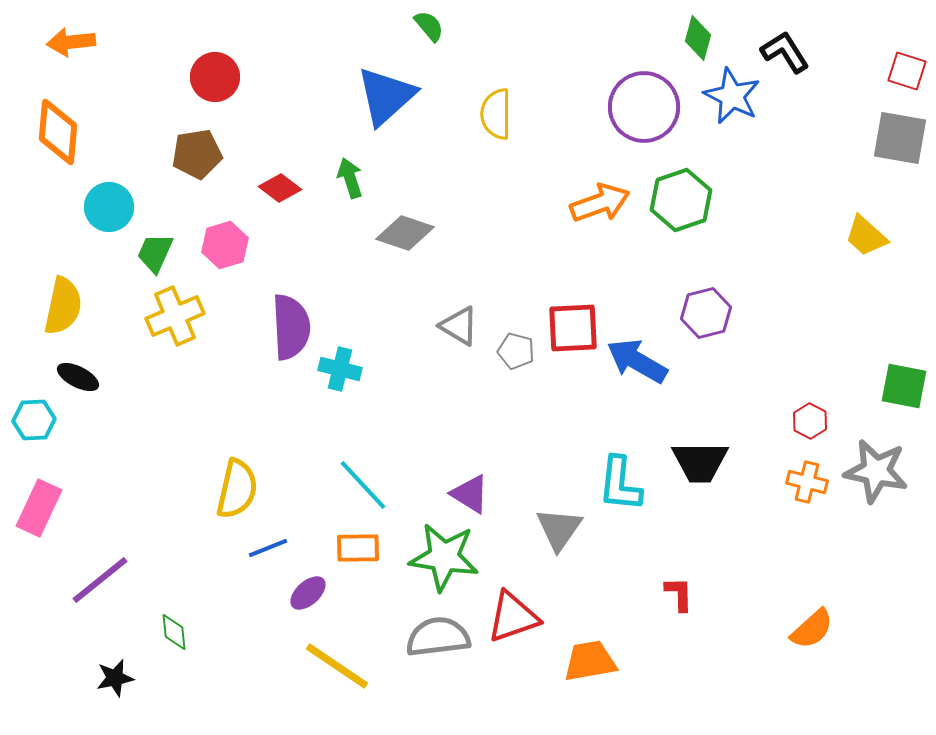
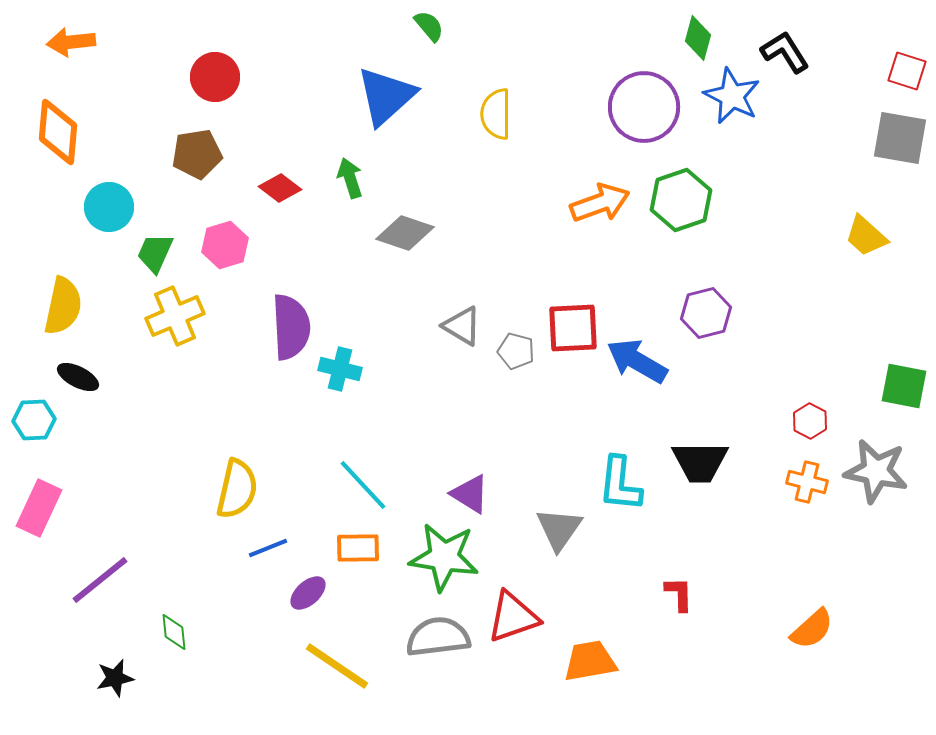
gray triangle at (459, 326): moved 3 px right
